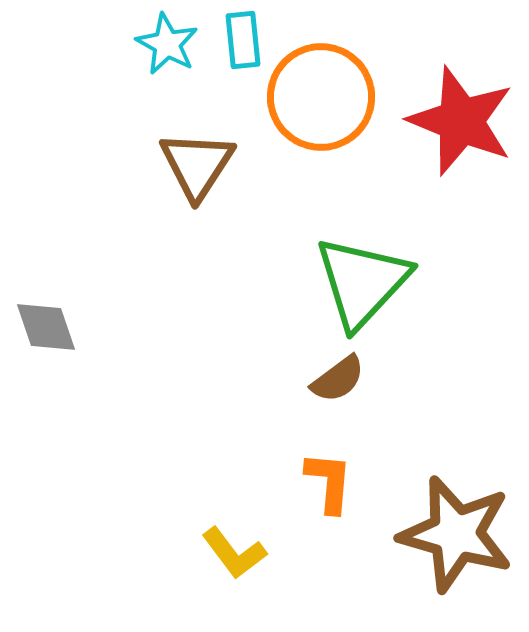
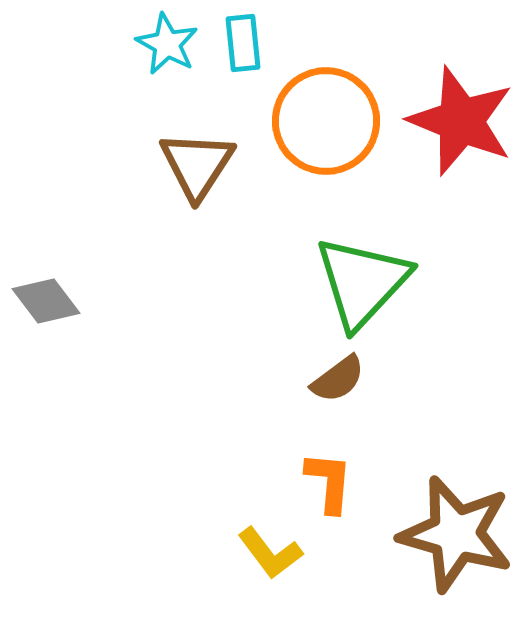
cyan rectangle: moved 3 px down
orange circle: moved 5 px right, 24 px down
gray diamond: moved 26 px up; rotated 18 degrees counterclockwise
yellow L-shape: moved 36 px right
